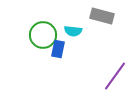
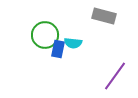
gray rectangle: moved 2 px right
cyan semicircle: moved 12 px down
green circle: moved 2 px right
